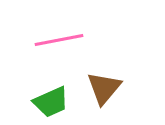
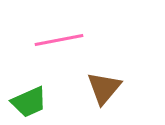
green trapezoid: moved 22 px left
